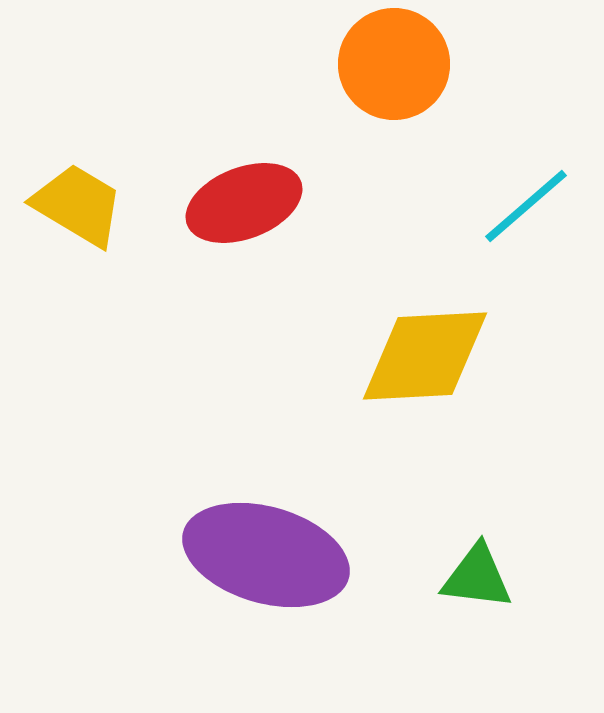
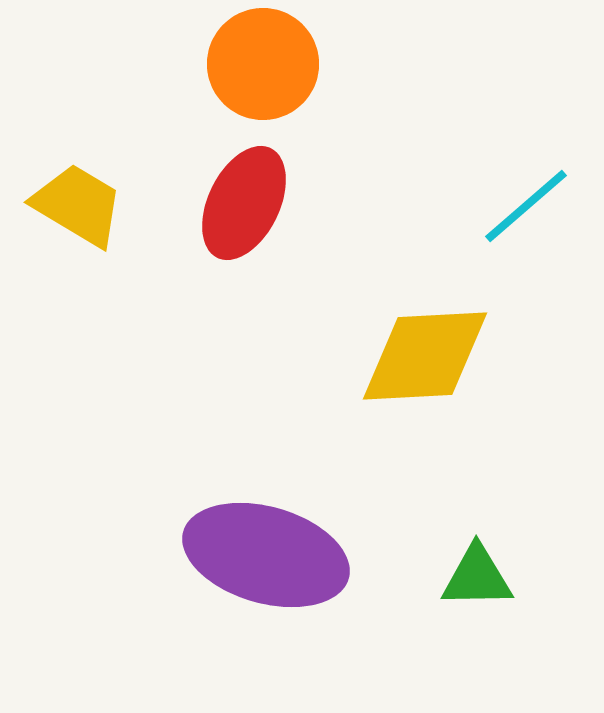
orange circle: moved 131 px left
red ellipse: rotated 43 degrees counterclockwise
green triangle: rotated 8 degrees counterclockwise
